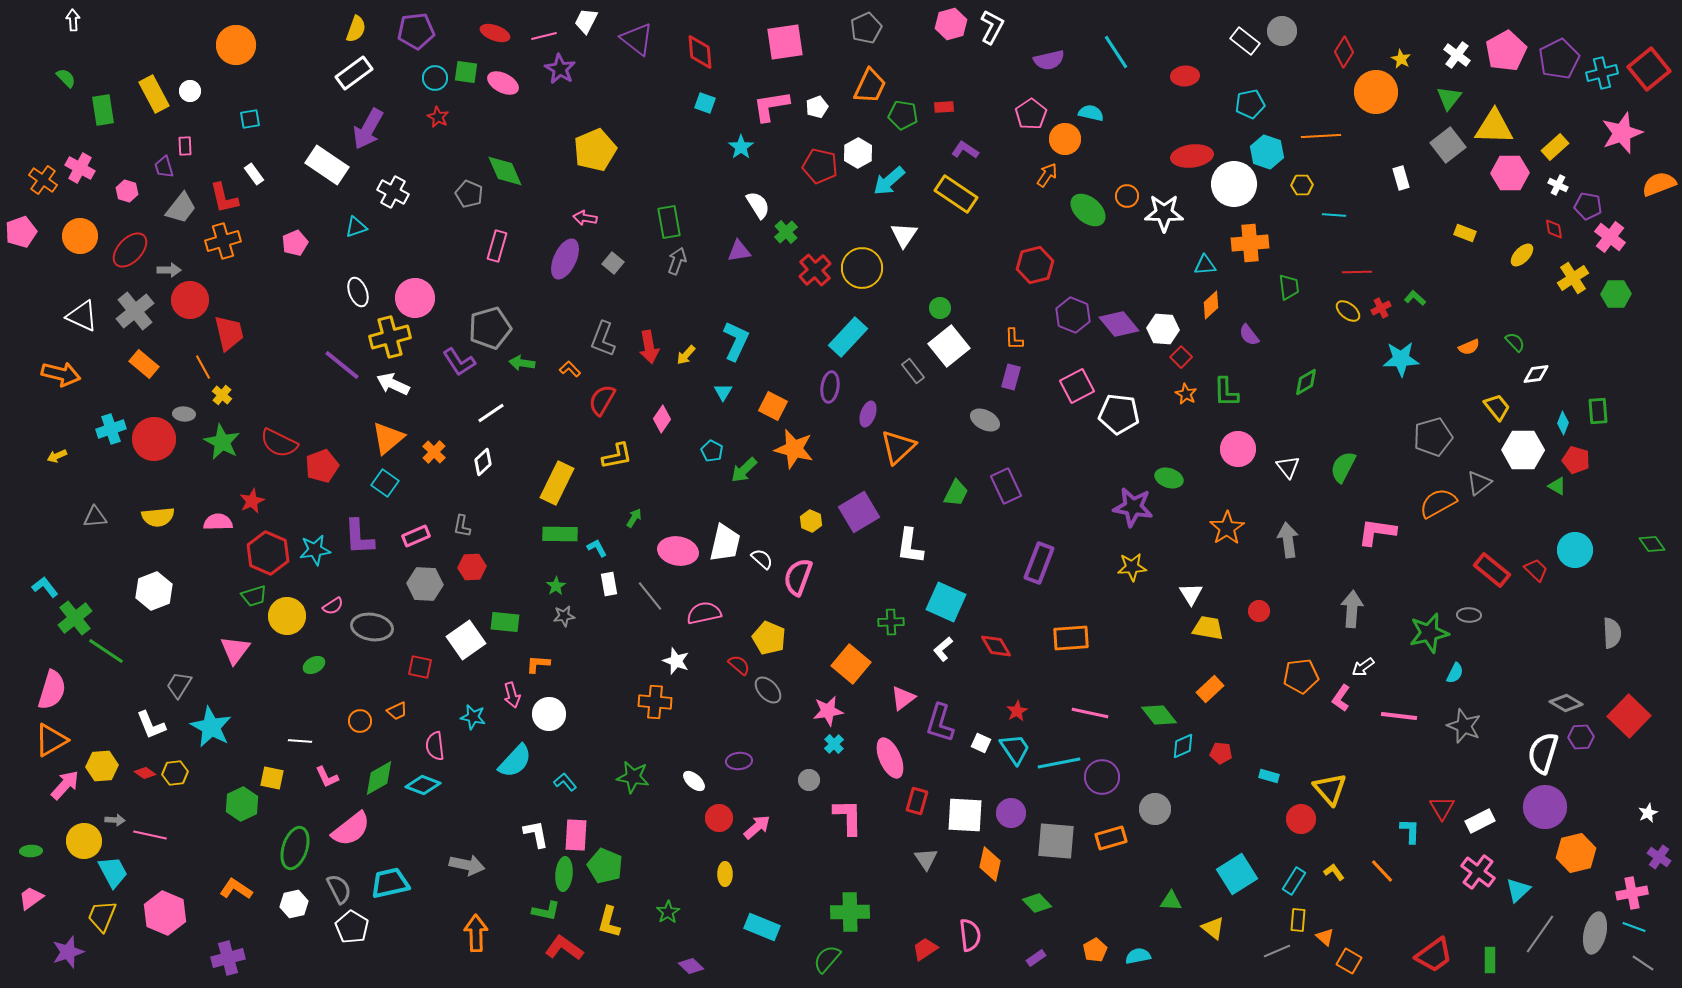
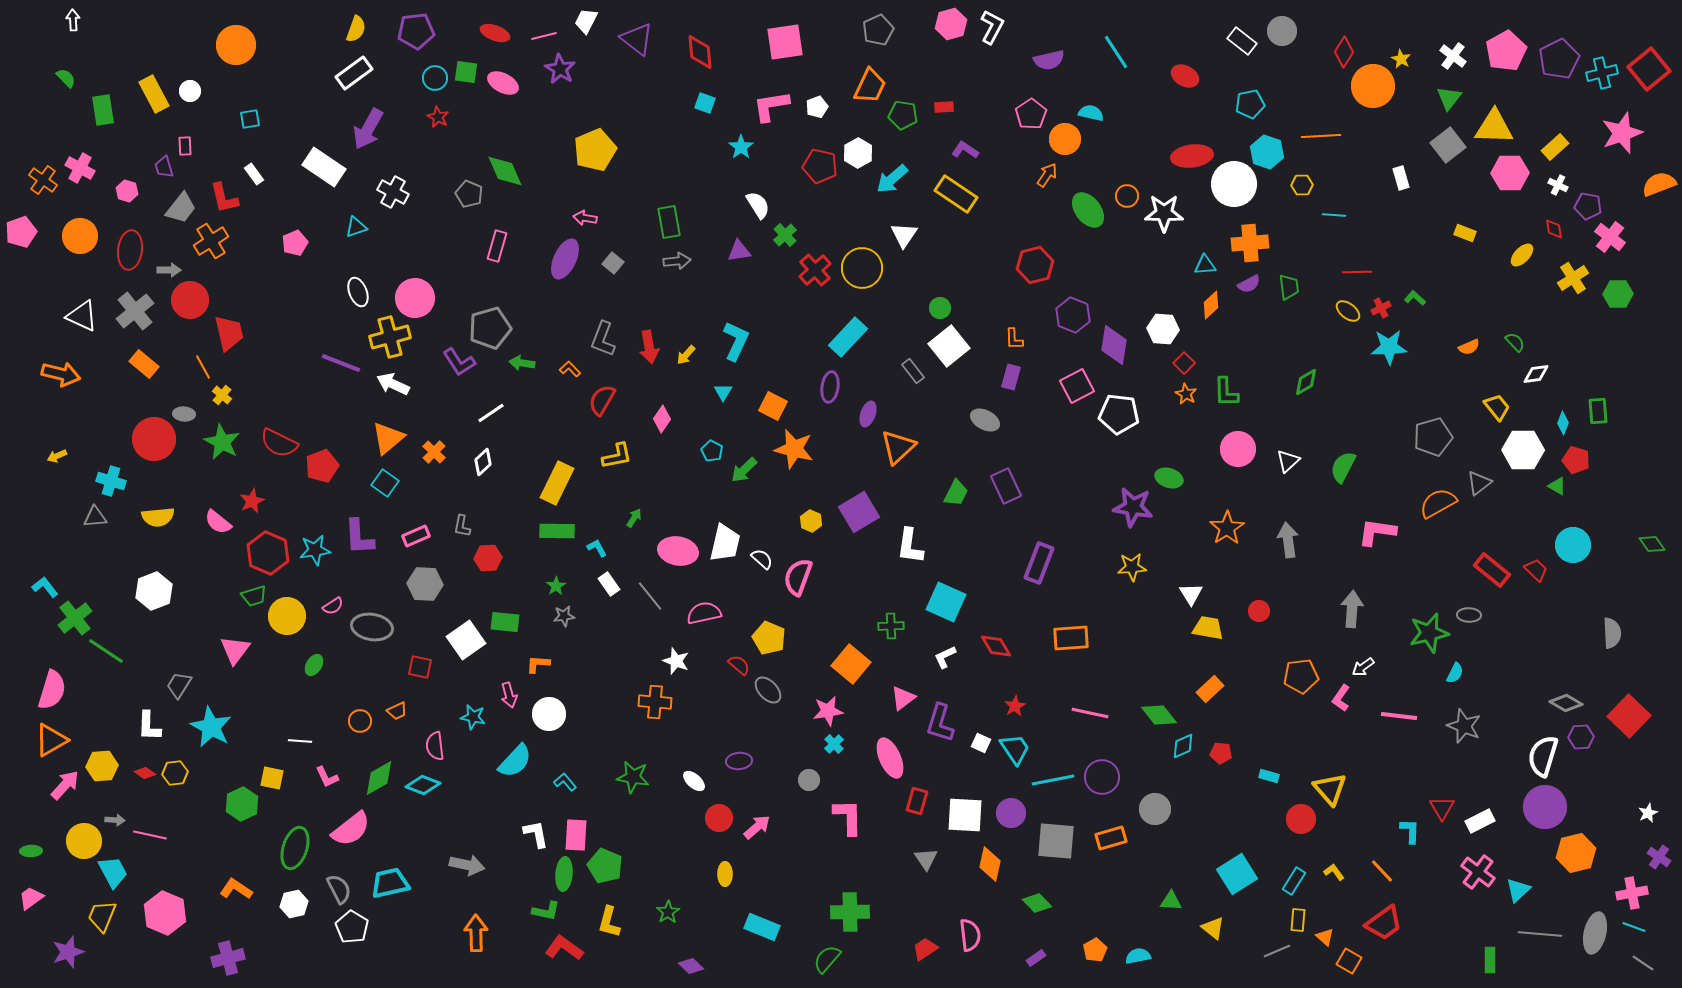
gray pentagon at (866, 28): moved 12 px right, 2 px down
white rectangle at (1245, 41): moved 3 px left
white cross at (1457, 55): moved 4 px left, 1 px down
red ellipse at (1185, 76): rotated 32 degrees clockwise
orange circle at (1376, 92): moved 3 px left, 6 px up
white rectangle at (327, 165): moved 3 px left, 2 px down
cyan arrow at (889, 181): moved 3 px right, 2 px up
green ellipse at (1088, 210): rotated 12 degrees clockwise
green cross at (786, 232): moved 1 px left, 3 px down
orange cross at (223, 241): moved 12 px left; rotated 16 degrees counterclockwise
red ellipse at (130, 250): rotated 36 degrees counterclockwise
gray arrow at (677, 261): rotated 64 degrees clockwise
green hexagon at (1616, 294): moved 2 px right
purple diamond at (1119, 324): moved 5 px left, 21 px down; rotated 48 degrees clockwise
purple semicircle at (1249, 335): moved 51 px up; rotated 80 degrees counterclockwise
red square at (1181, 357): moved 3 px right, 6 px down
cyan star at (1401, 359): moved 12 px left, 12 px up
purple line at (342, 365): moved 1 px left, 2 px up; rotated 18 degrees counterclockwise
cyan cross at (111, 429): moved 52 px down; rotated 36 degrees clockwise
white triangle at (1288, 467): moved 6 px up; rotated 25 degrees clockwise
pink semicircle at (218, 522): rotated 140 degrees counterclockwise
green rectangle at (560, 534): moved 3 px left, 3 px up
cyan circle at (1575, 550): moved 2 px left, 5 px up
red hexagon at (472, 567): moved 16 px right, 9 px up
white rectangle at (609, 584): rotated 25 degrees counterclockwise
green cross at (891, 622): moved 4 px down
white L-shape at (943, 649): moved 2 px right, 8 px down; rotated 15 degrees clockwise
green ellipse at (314, 665): rotated 30 degrees counterclockwise
pink arrow at (512, 695): moved 3 px left
red star at (1017, 711): moved 2 px left, 5 px up
white L-shape at (151, 725): moved 2 px left, 1 px down; rotated 24 degrees clockwise
white semicircle at (1543, 753): moved 3 px down
cyan line at (1059, 763): moved 6 px left, 17 px down
gray line at (1540, 934): rotated 60 degrees clockwise
red trapezoid at (1434, 955): moved 50 px left, 32 px up
